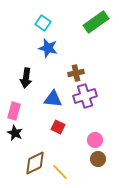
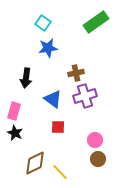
blue star: rotated 24 degrees counterclockwise
blue triangle: rotated 30 degrees clockwise
red square: rotated 24 degrees counterclockwise
